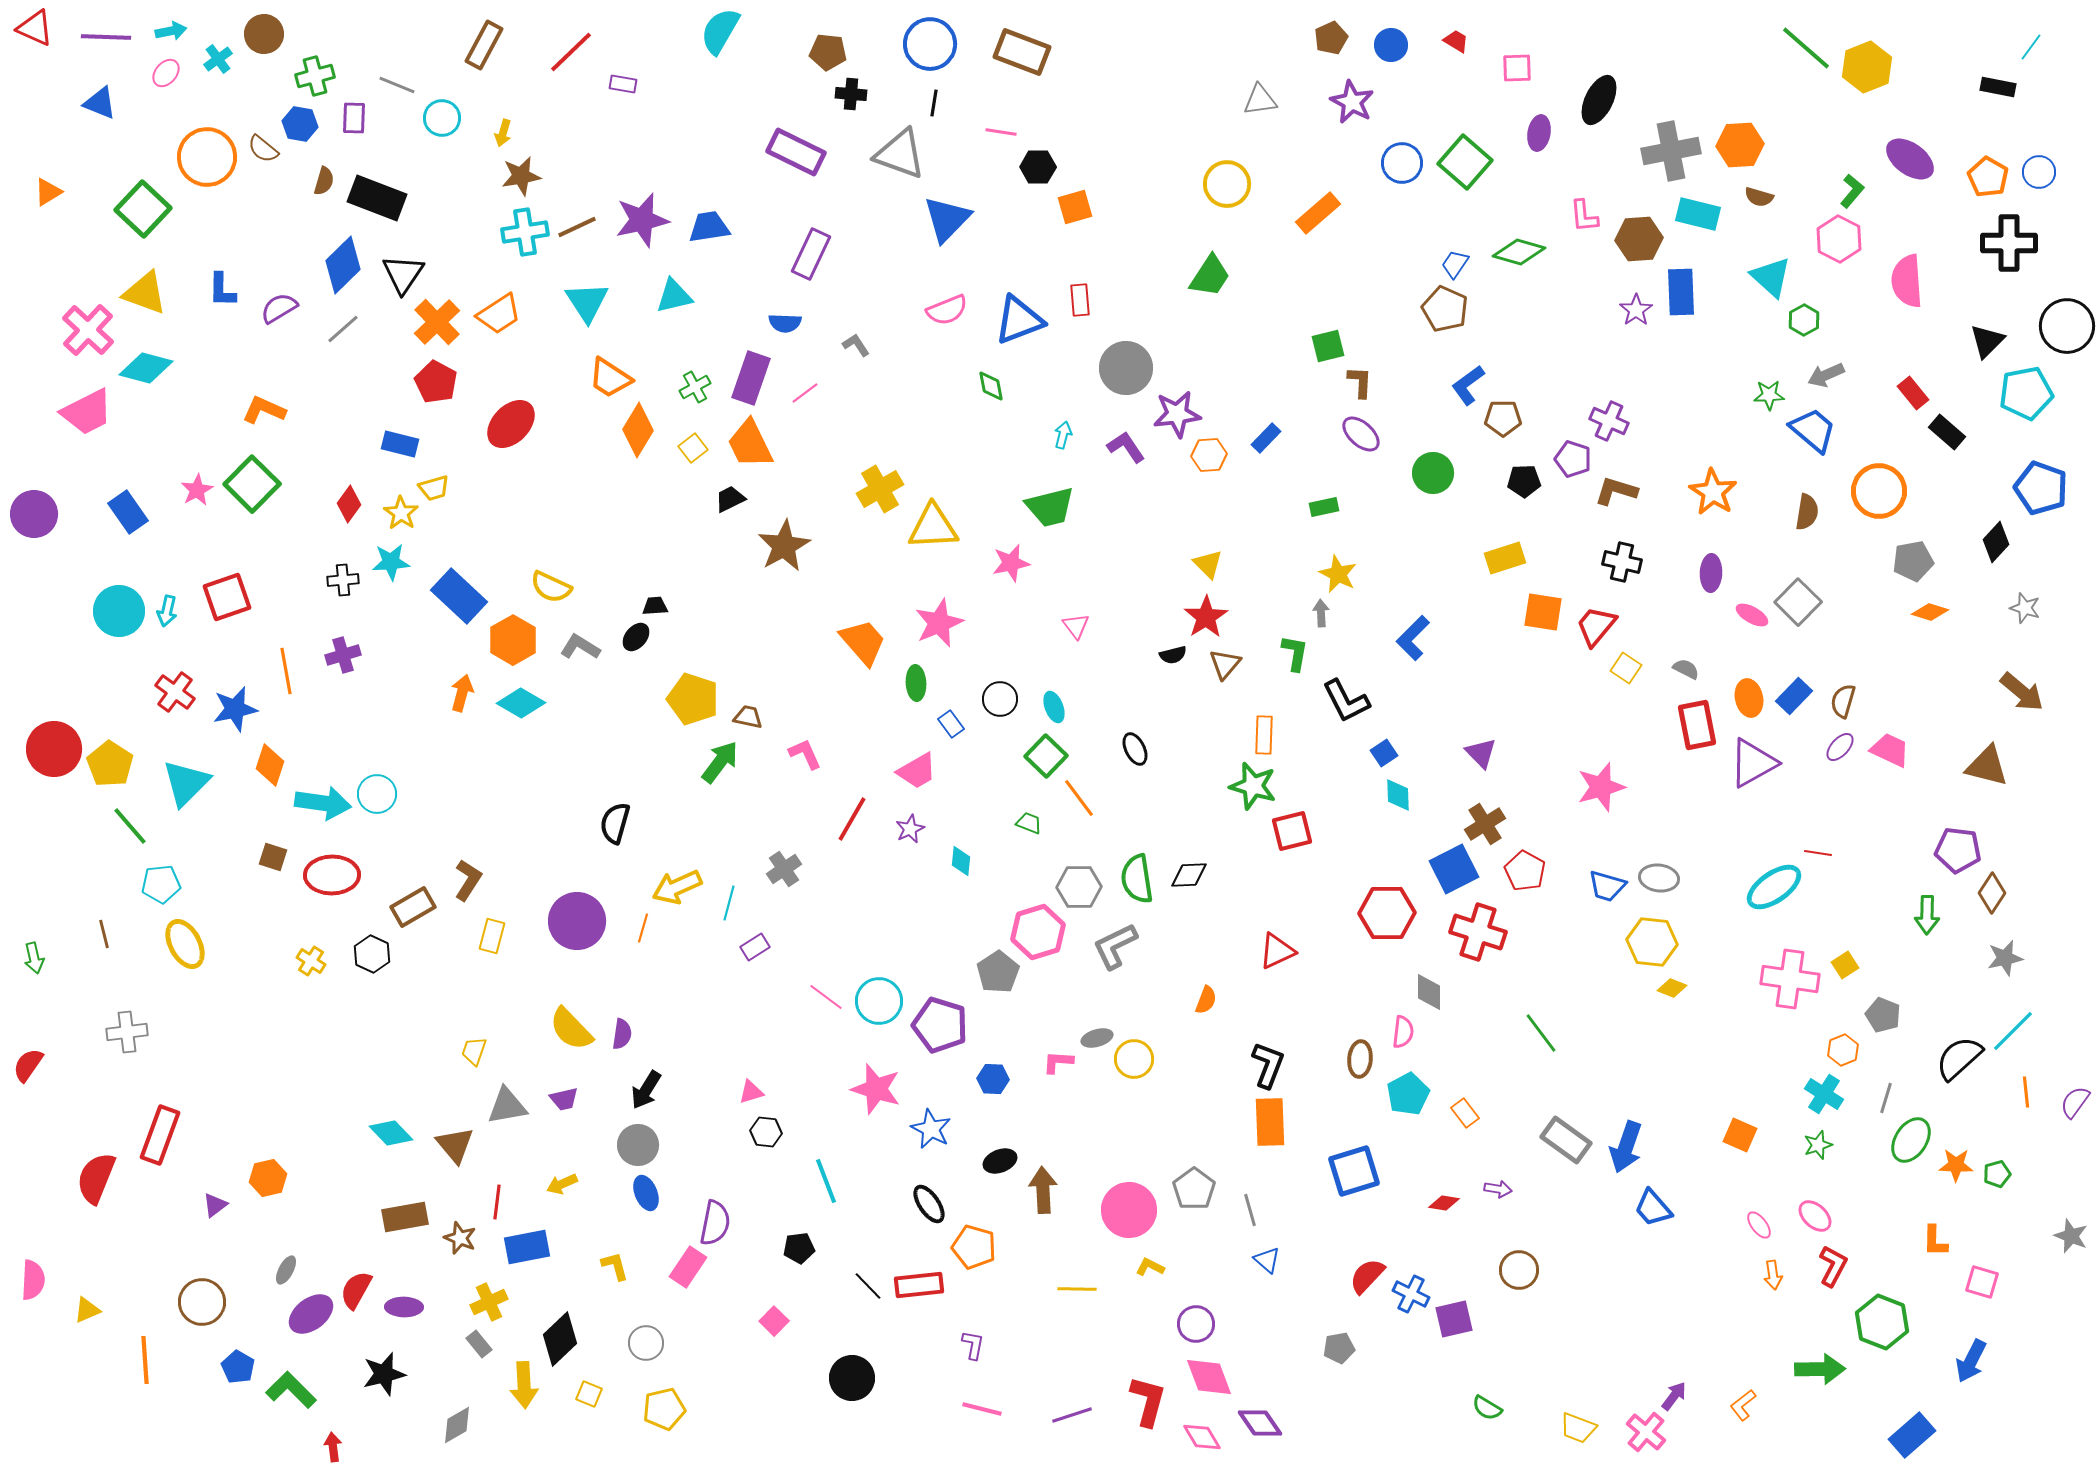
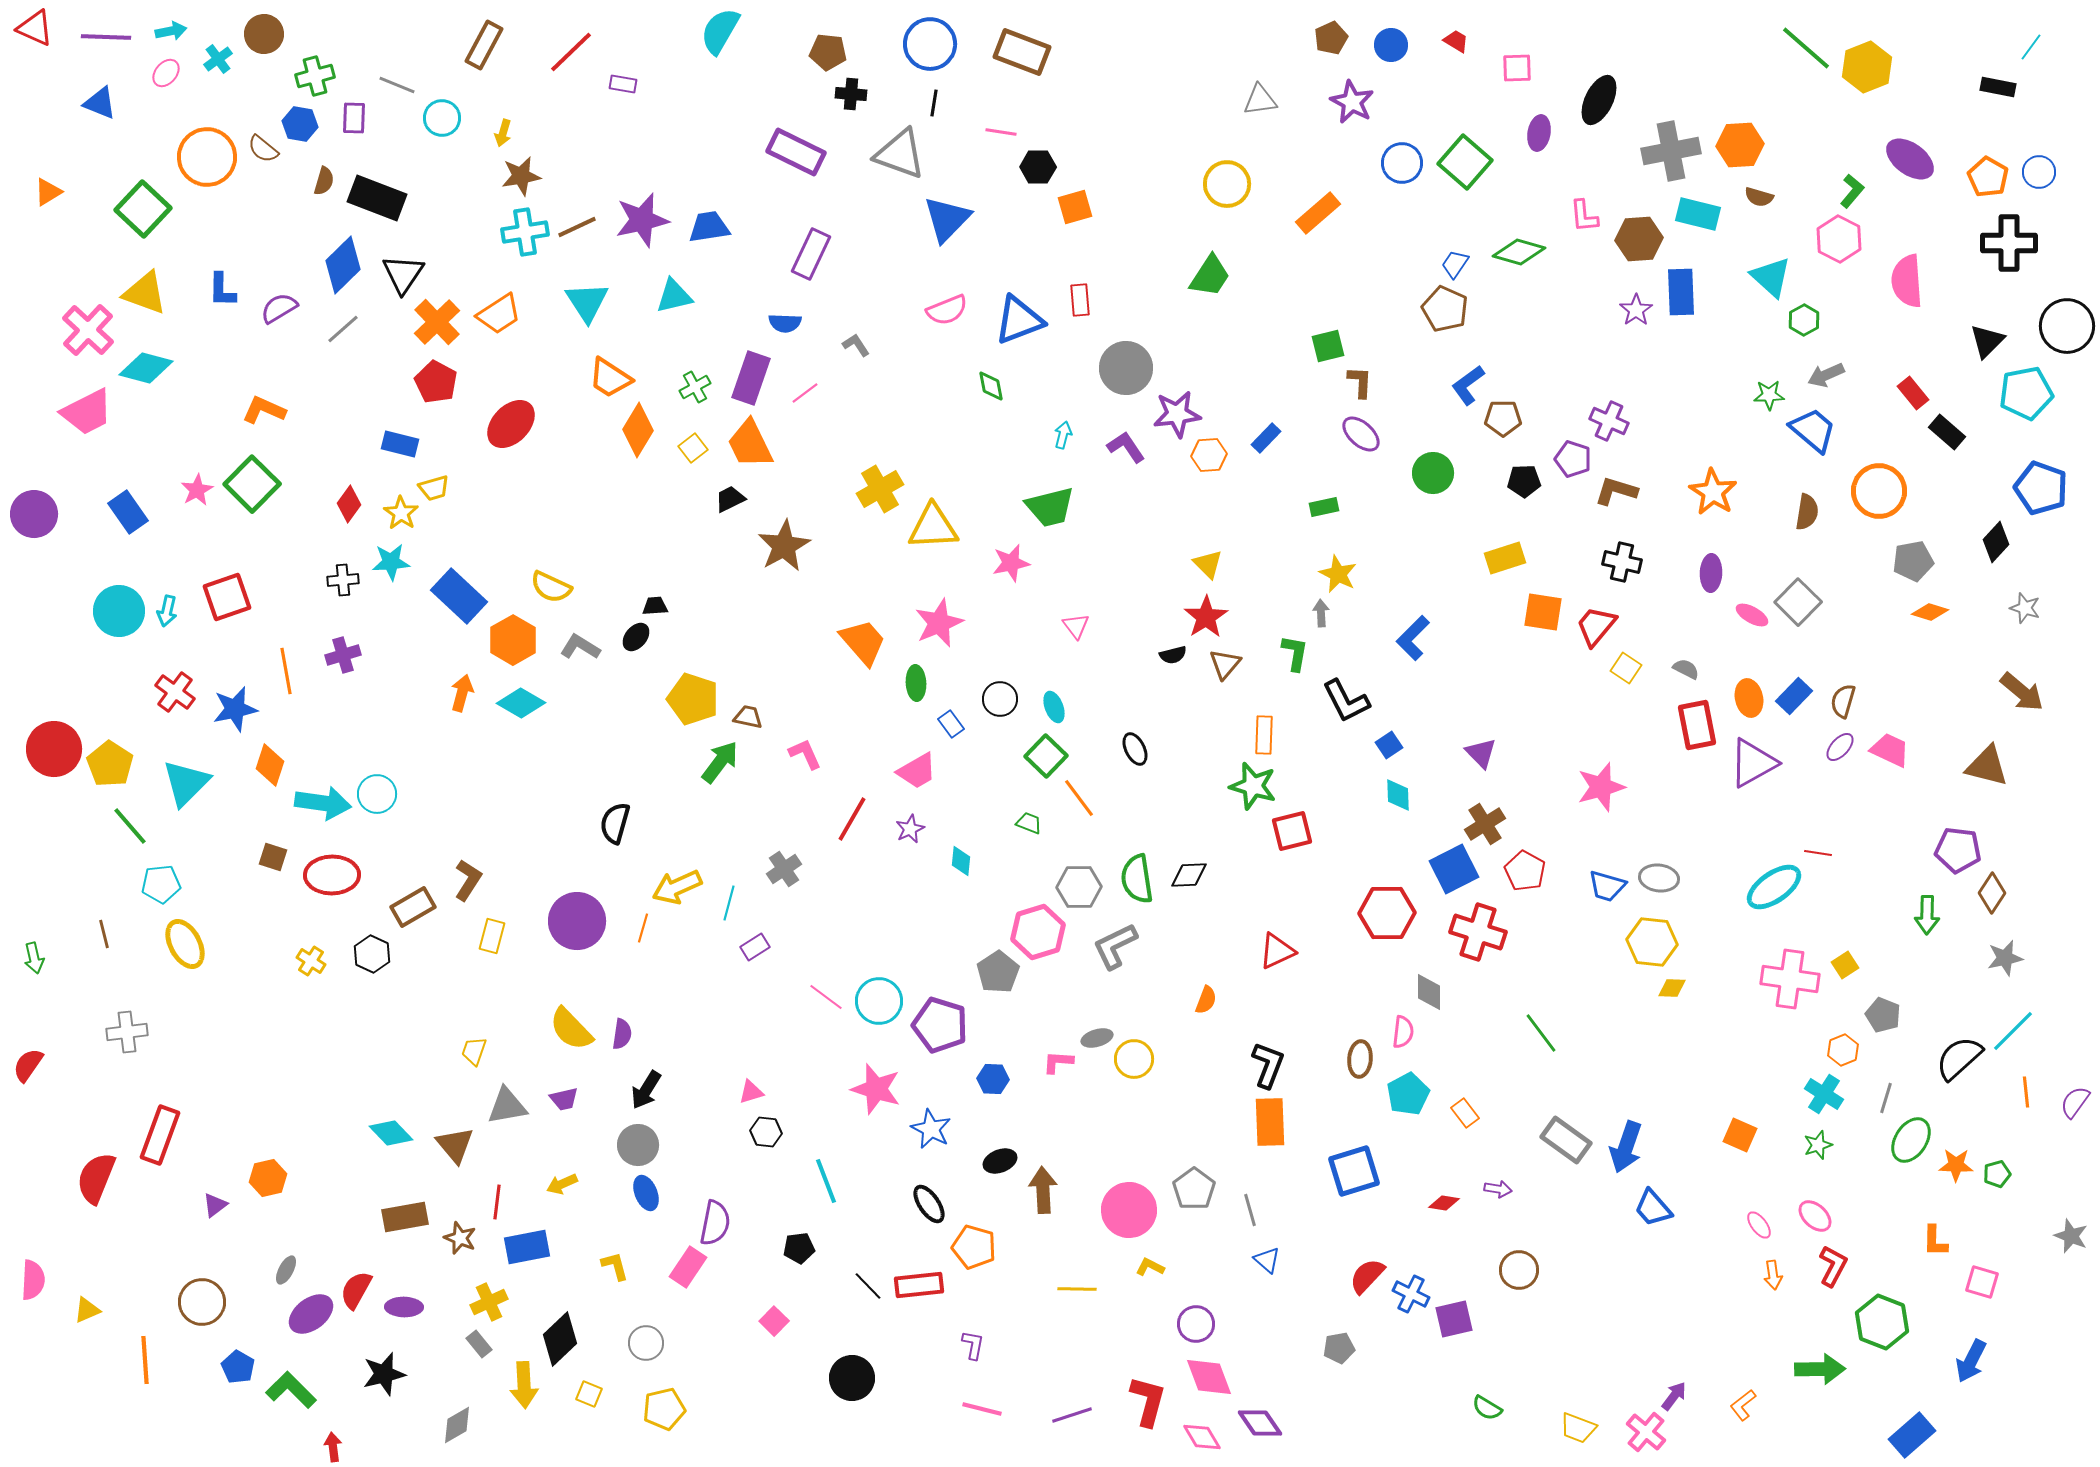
blue square at (1384, 753): moved 5 px right, 8 px up
yellow diamond at (1672, 988): rotated 20 degrees counterclockwise
